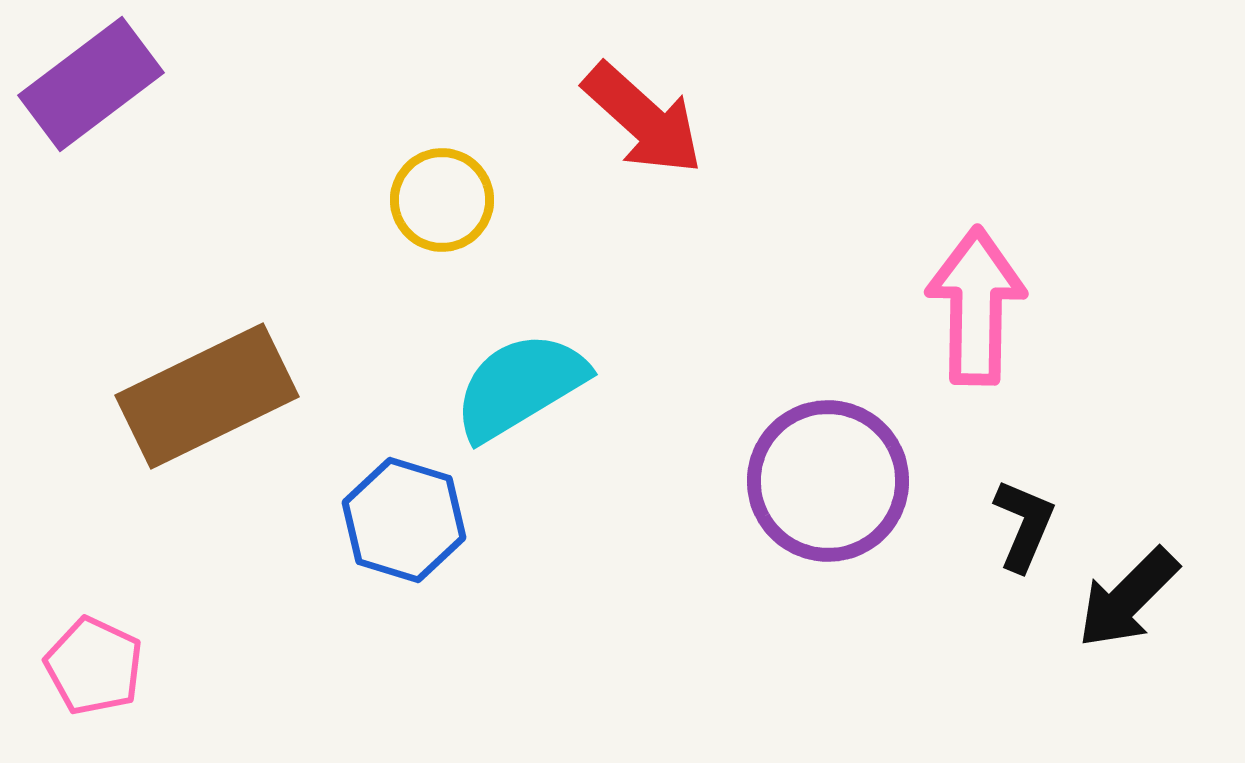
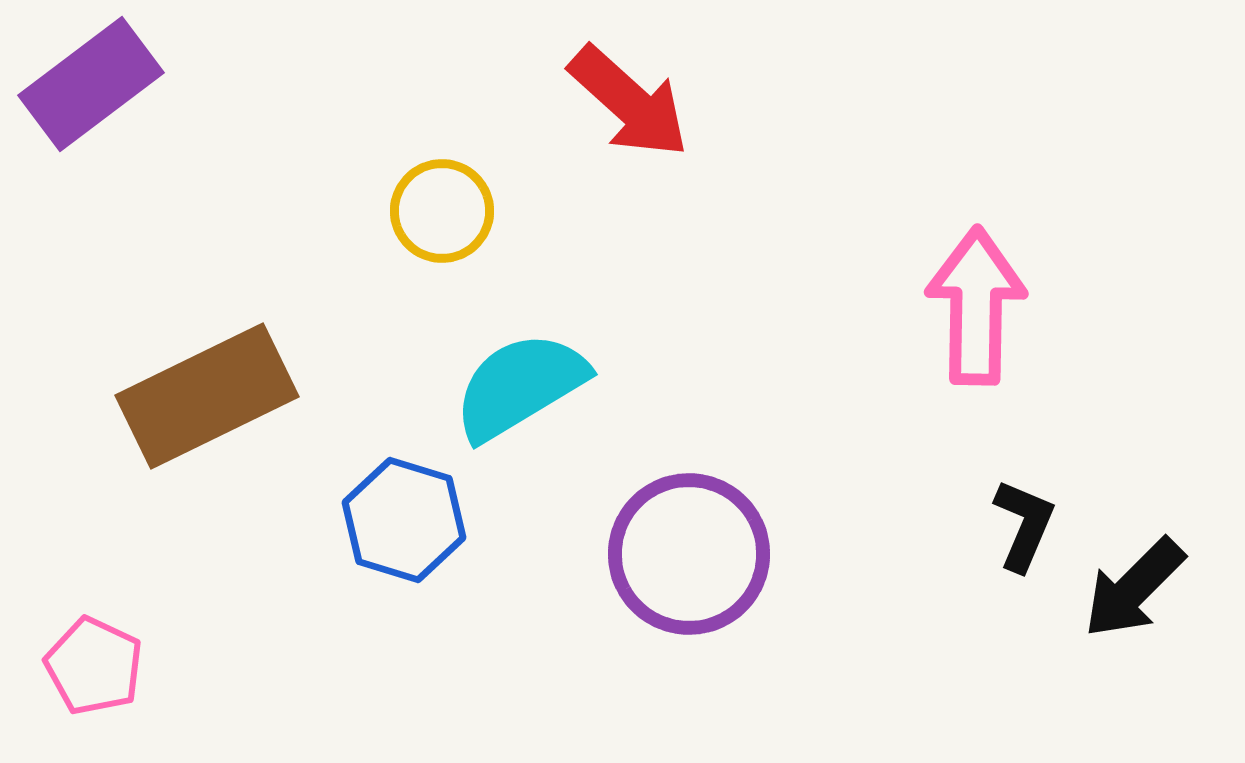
red arrow: moved 14 px left, 17 px up
yellow circle: moved 11 px down
purple circle: moved 139 px left, 73 px down
black arrow: moved 6 px right, 10 px up
